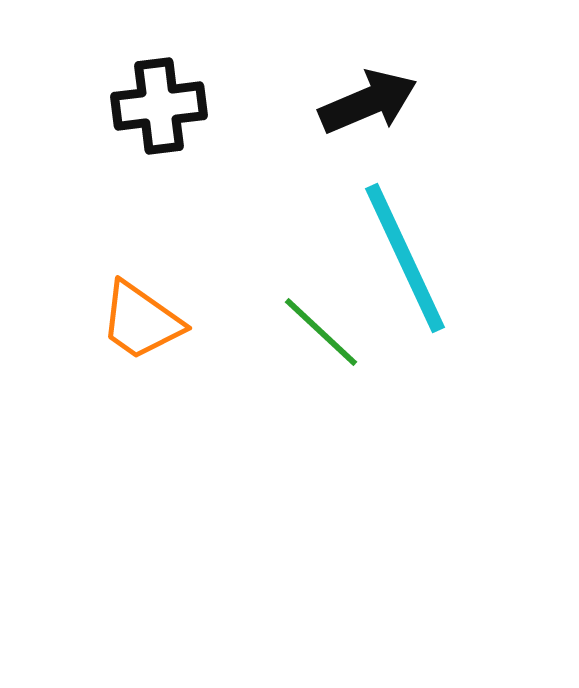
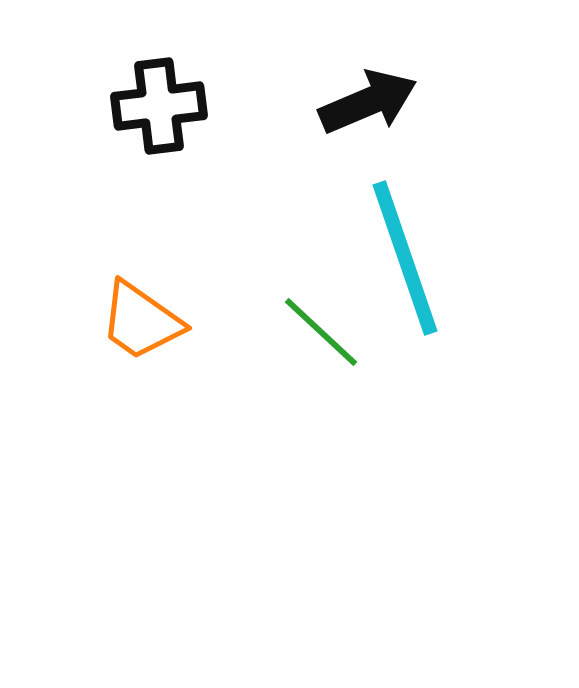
cyan line: rotated 6 degrees clockwise
